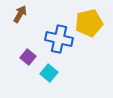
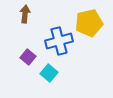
brown arrow: moved 5 px right; rotated 24 degrees counterclockwise
blue cross: moved 2 px down; rotated 28 degrees counterclockwise
